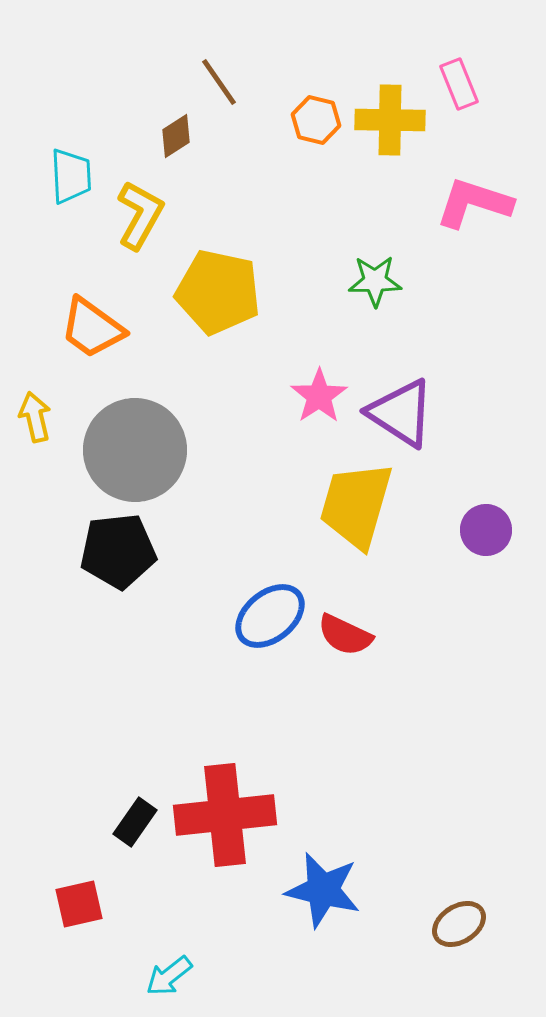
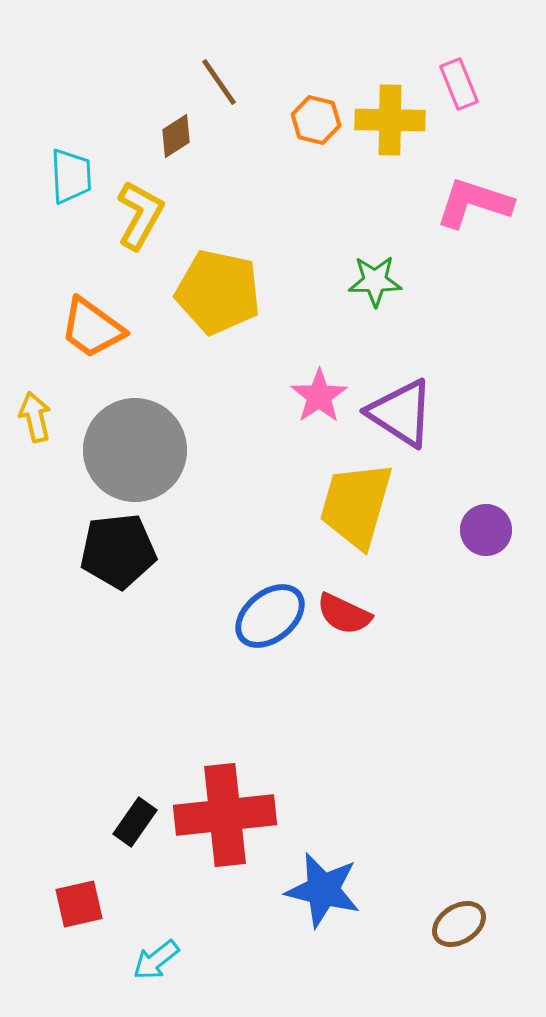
red semicircle: moved 1 px left, 21 px up
cyan arrow: moved 13 px left, 16 px up
